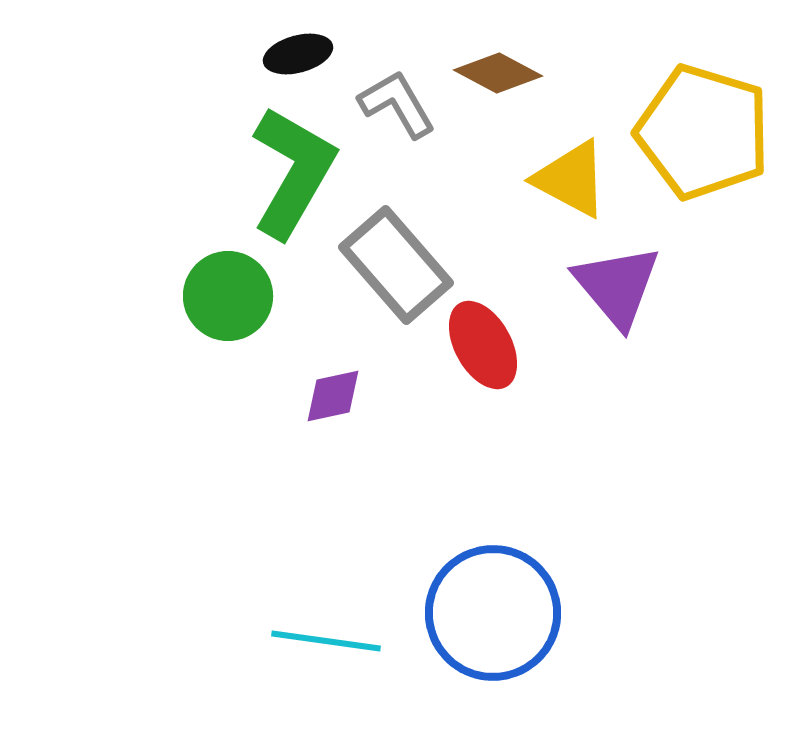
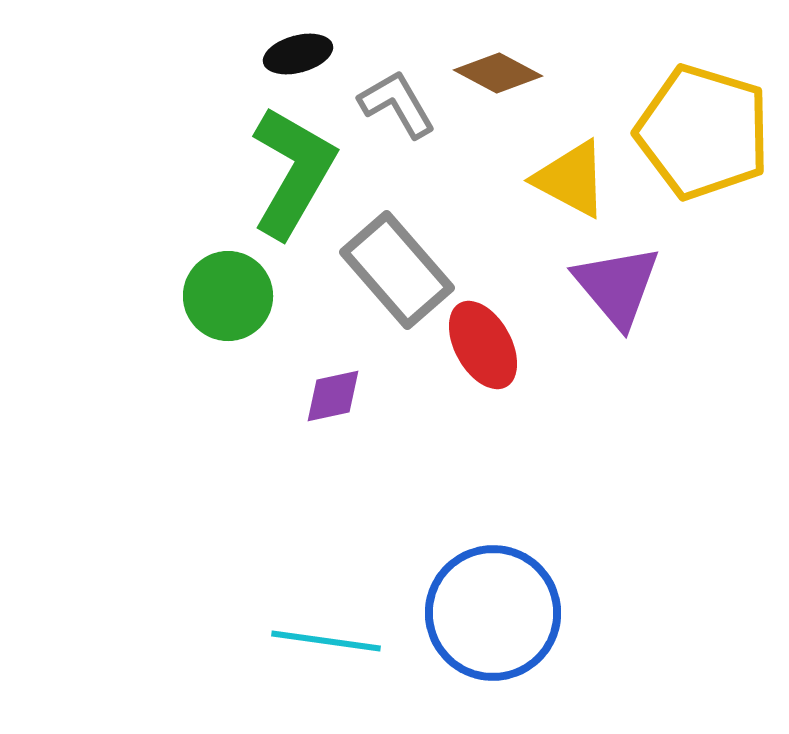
gray rectangle: moved 1 px right, 5 px down
